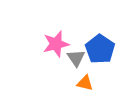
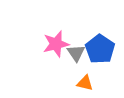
gray triangle: moved 5 px up
